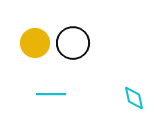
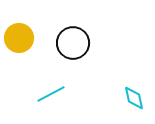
yellow circle: moved 16 px left, 5 px up
cyan line: rotated 28 degrees counterclockwise
